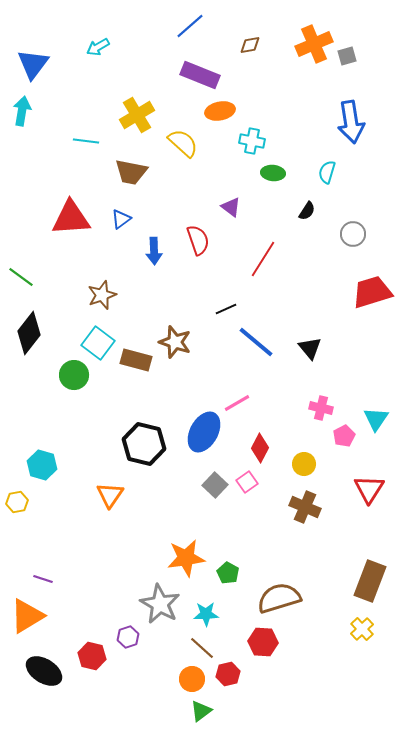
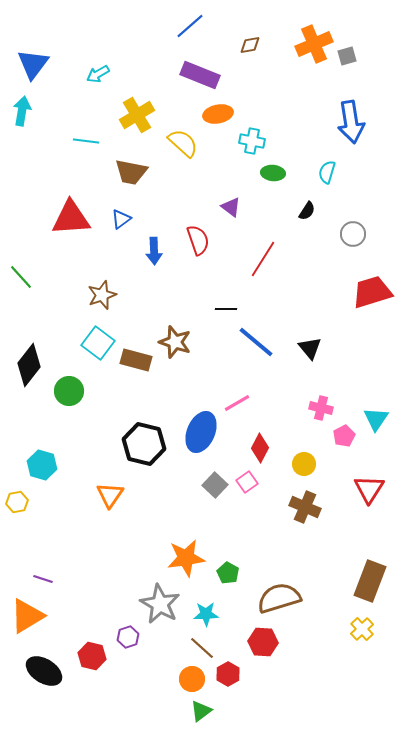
cyan arrow at (98, 47): moved 27 px down
orange ellipse at (220, 111): moved 2 px left, 3 px down
green line at (21, 277): rotated 12 degrees clockwise
black line at (226, 309): rotated 25 degrees clockwise
black diamond at (29, 333): moved 32 px down
green circle at (74, 375): moved 5 px left, 16 px down
blue ellipse at (204, 432): moved 3 px left; rotated 6 degrees counterclockwise
red hexagon at (228, 674): rotated 15 degrees counterclockwise
